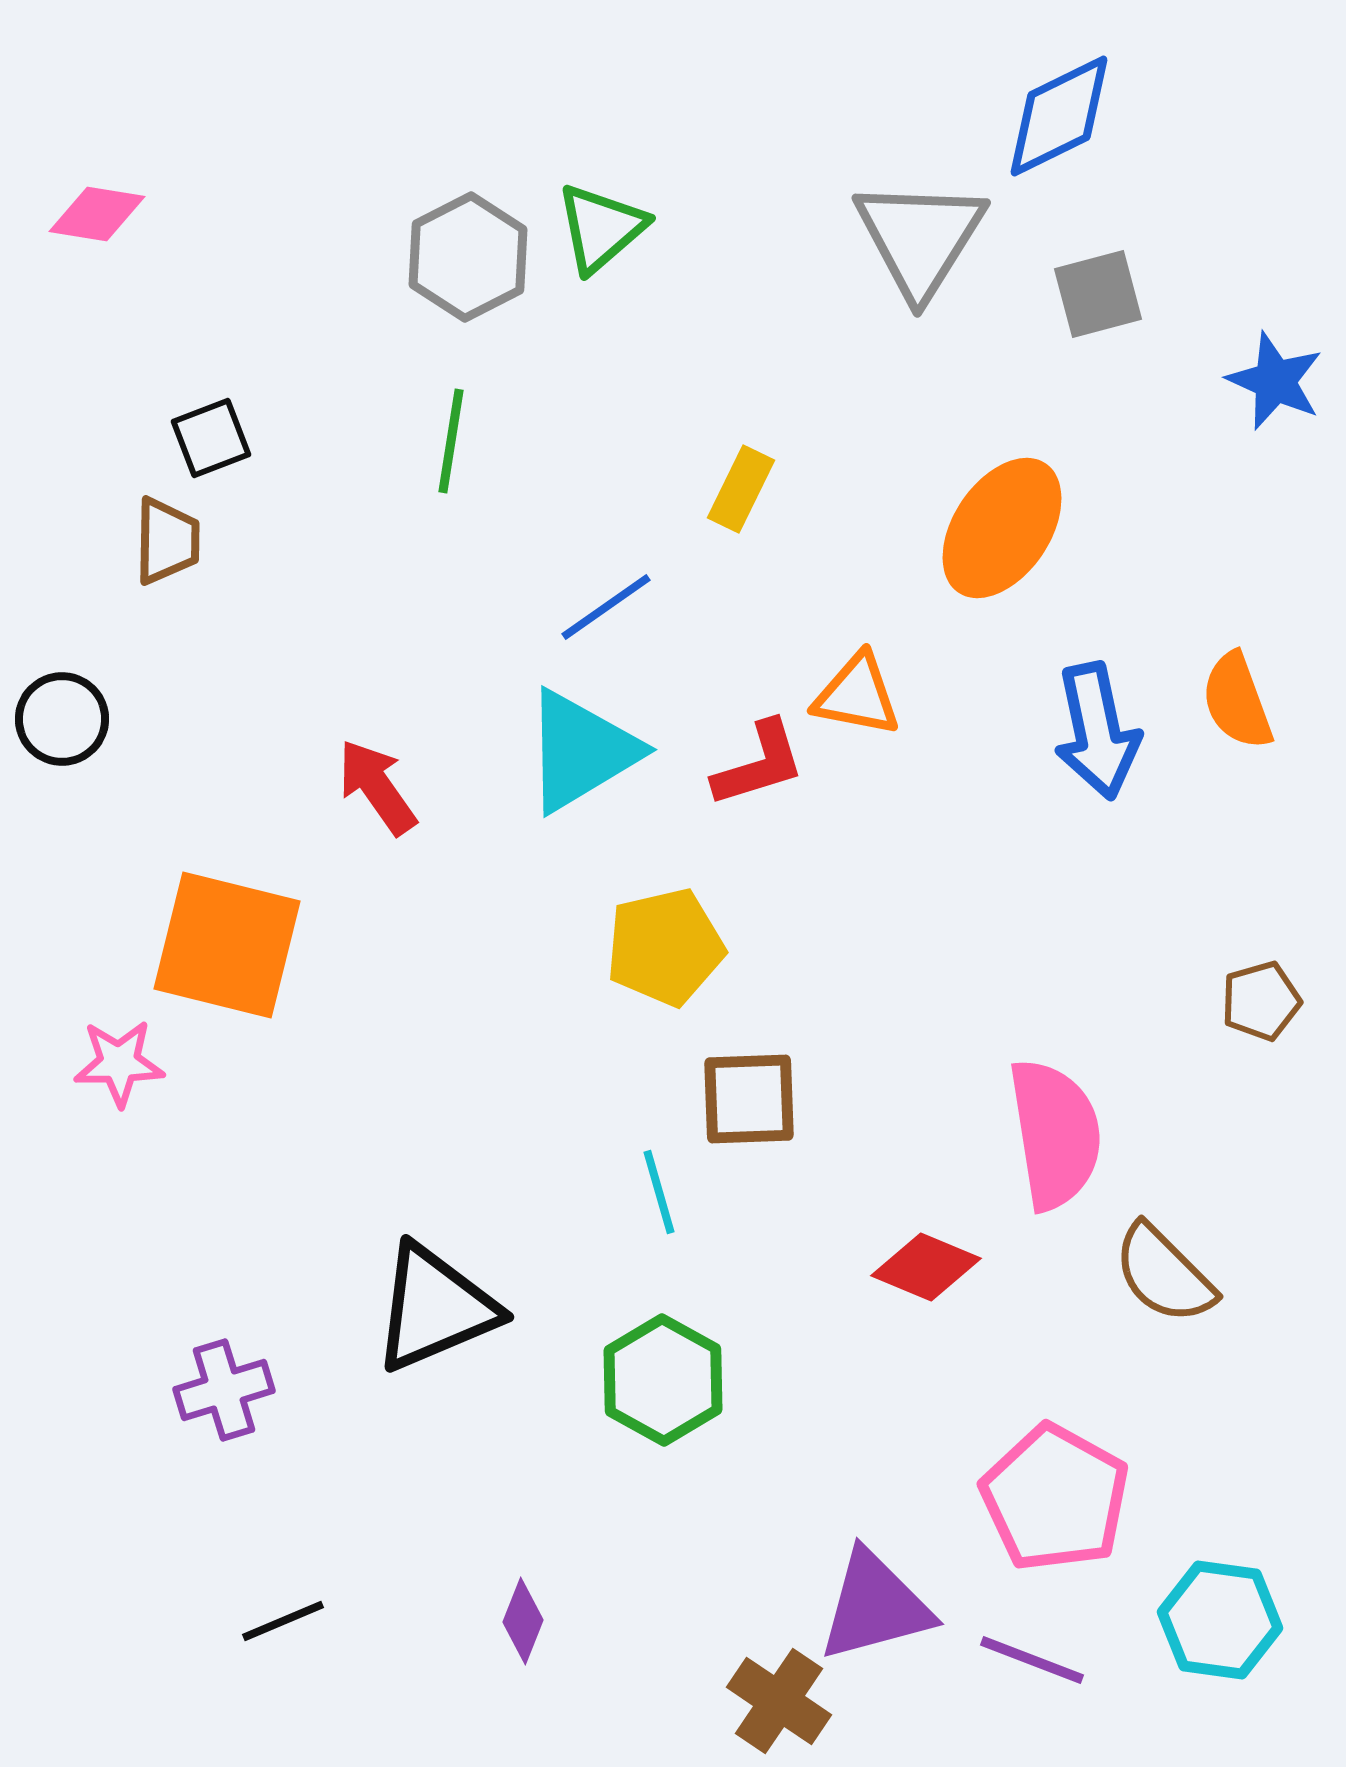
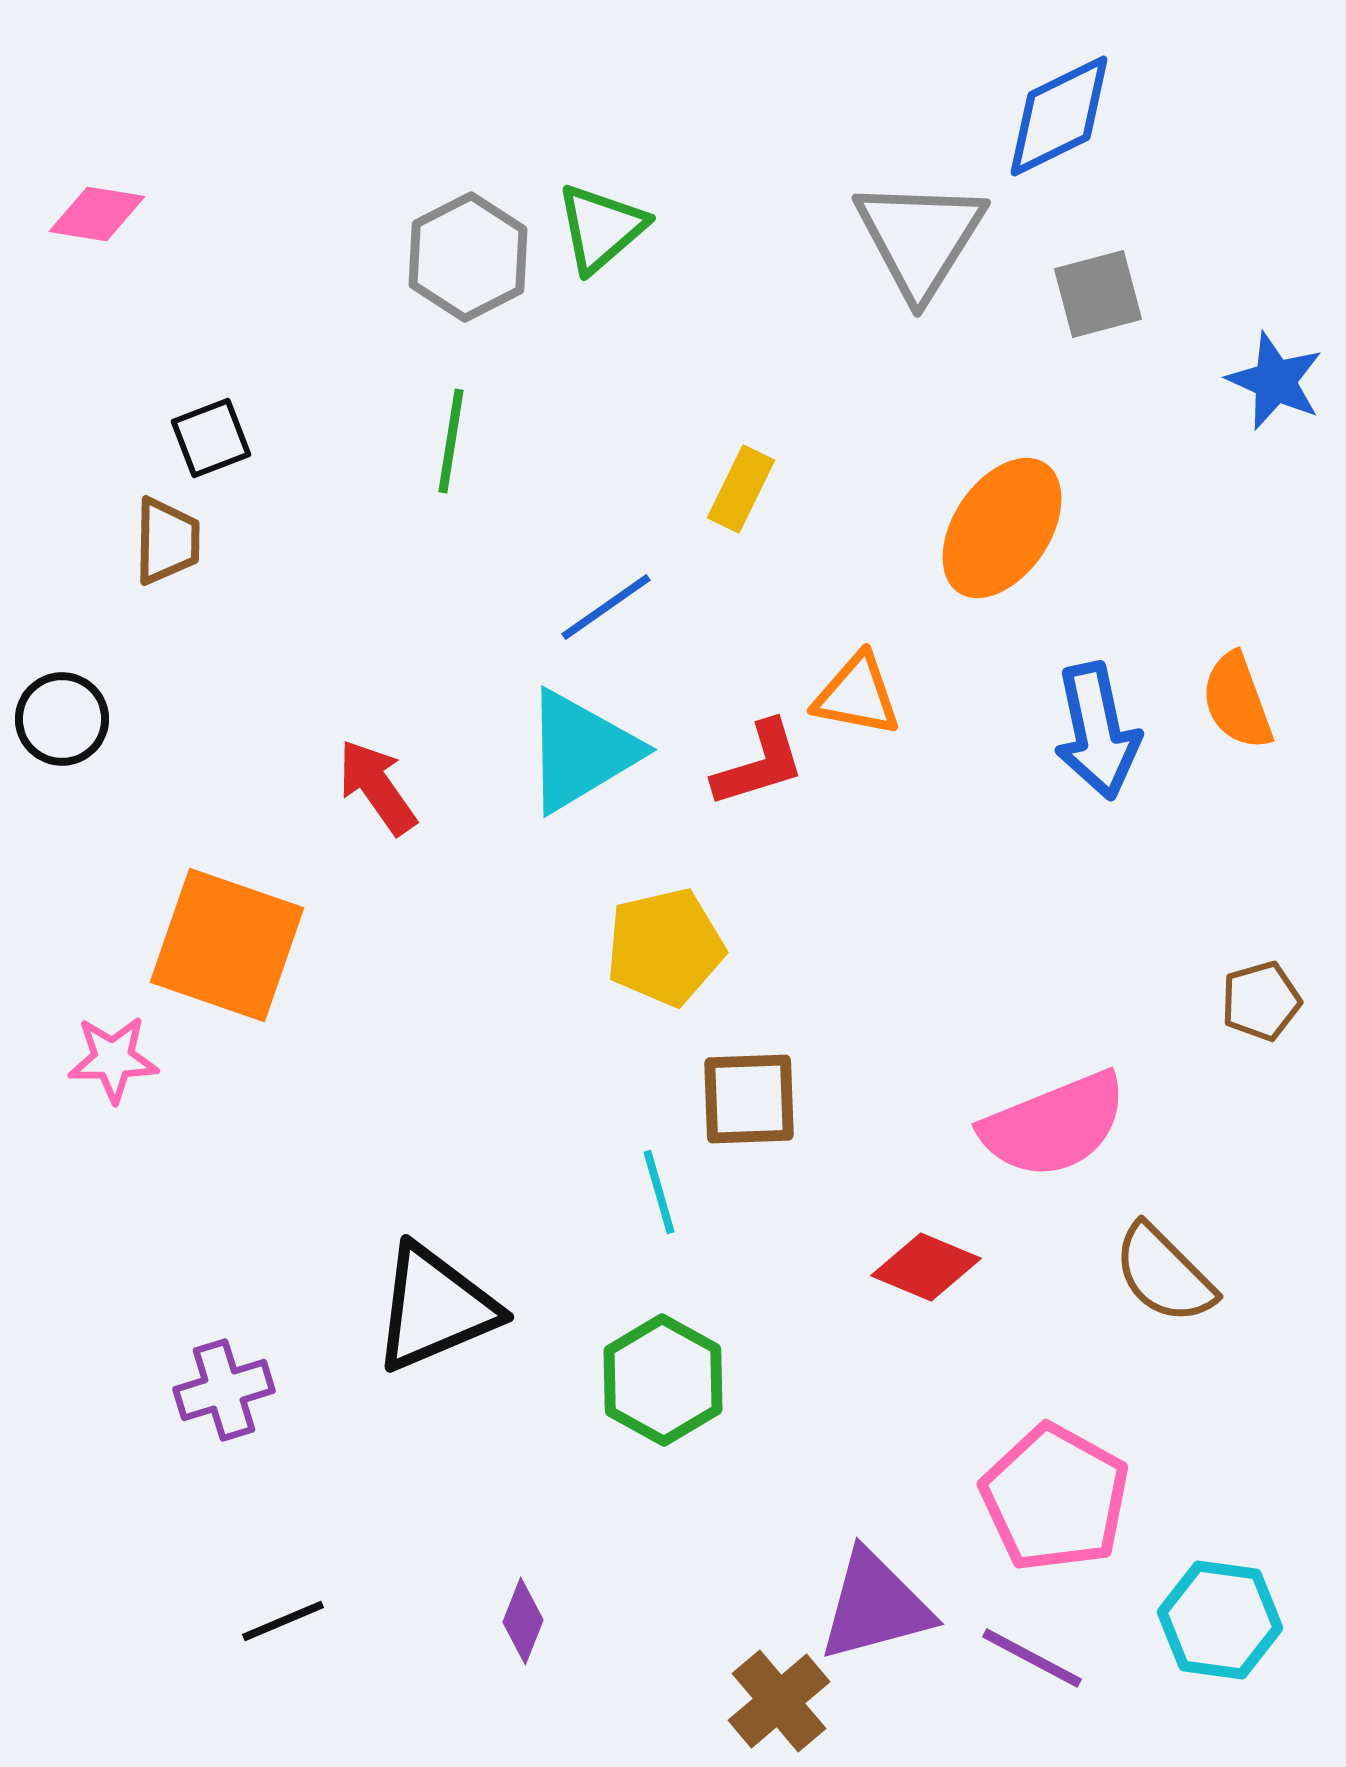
orange square: rotated 5 degrees clockwise
pink star: moved 6 px left, 4 px up
pink semicircle: moved 1 px left, 9 px up; rotated 77 degrees clockwise
purple line: moved 2 px up; rotated 7 degrees clockwise
brown cross: rotated 16 degrees clockwise
